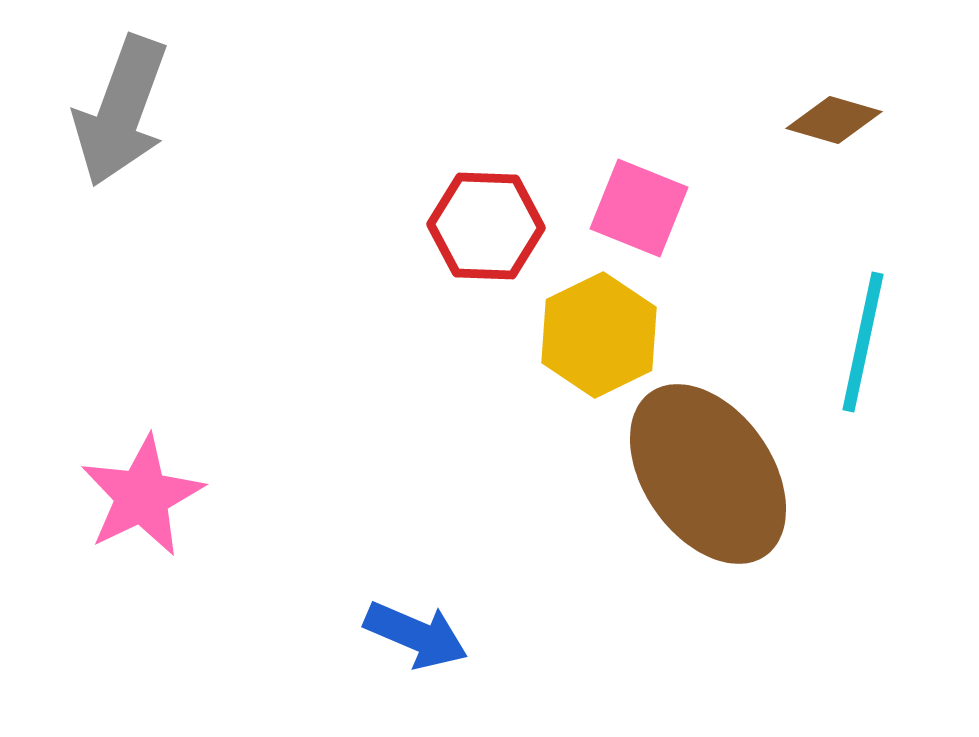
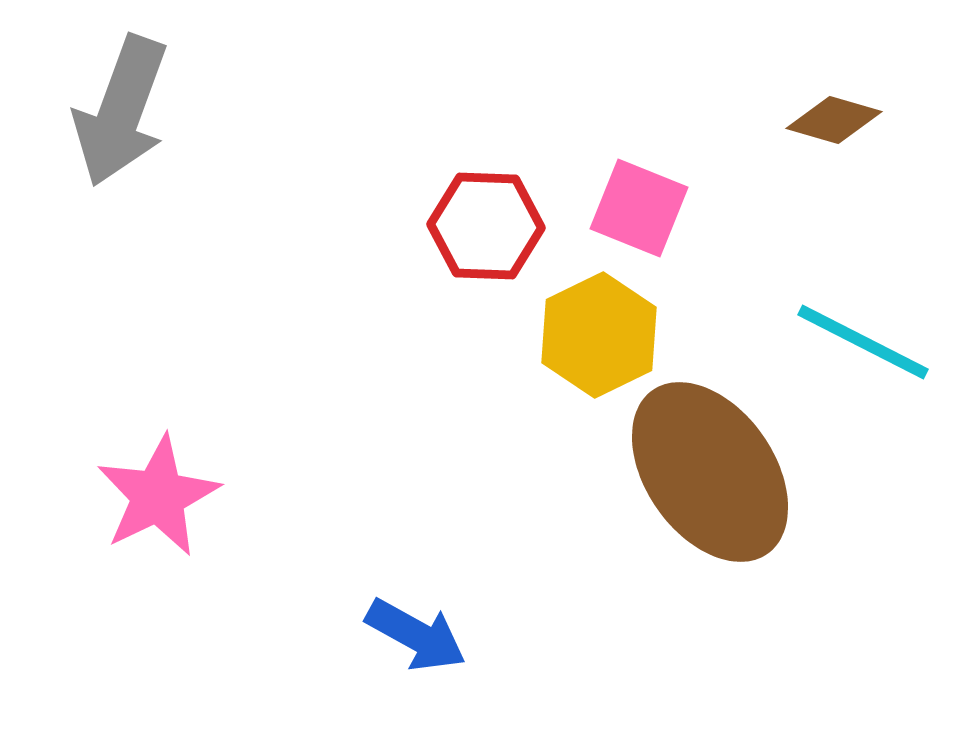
cyan line: rotated 75 degrees counterclockwise
brown ellipse: moved 2 px right, 2 px up
pink star: moved 16 px right
blue arrow: rotated 6 degrees clockwise
